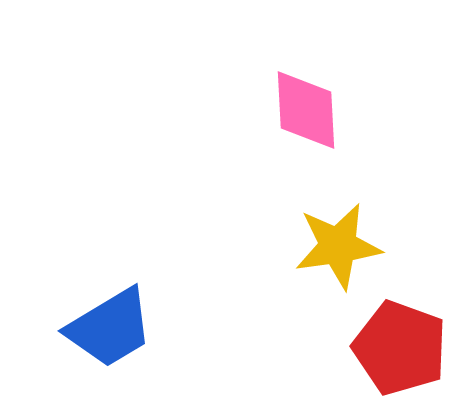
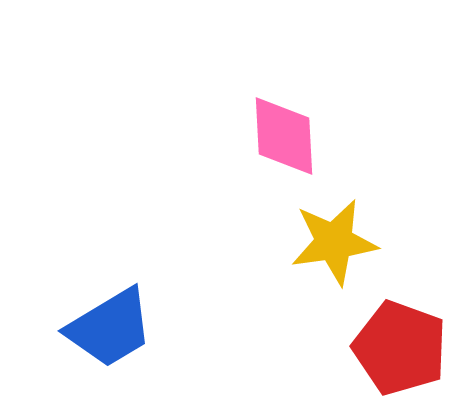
pink diamond: moved 22 px left, 26 px down
yellow star: moved 4 px left, 4 px up
